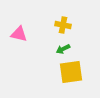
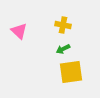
pink triangle: moved 3 px up; rotated 30 degrees clockwise
